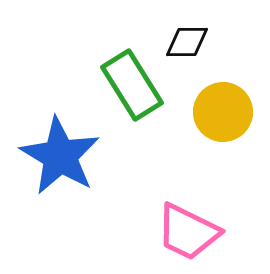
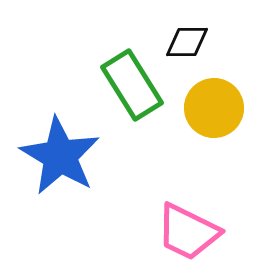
yellow circle: moved 9 px left, 4 px up
